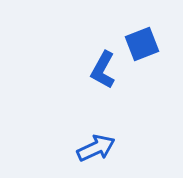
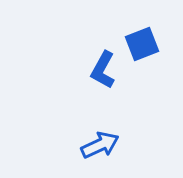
blue arrow: moved 4 px right, 3 px up
